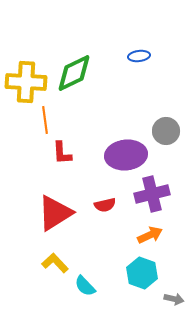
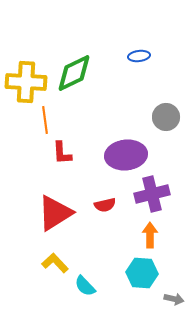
gray circle: moved 14 px up
orange arrow: rotated 65 degrees counterclockwise
cyan hexagon: rotated 16 degrees counterclockwise
